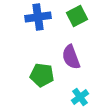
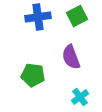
green pentagon: moved 9 px left
